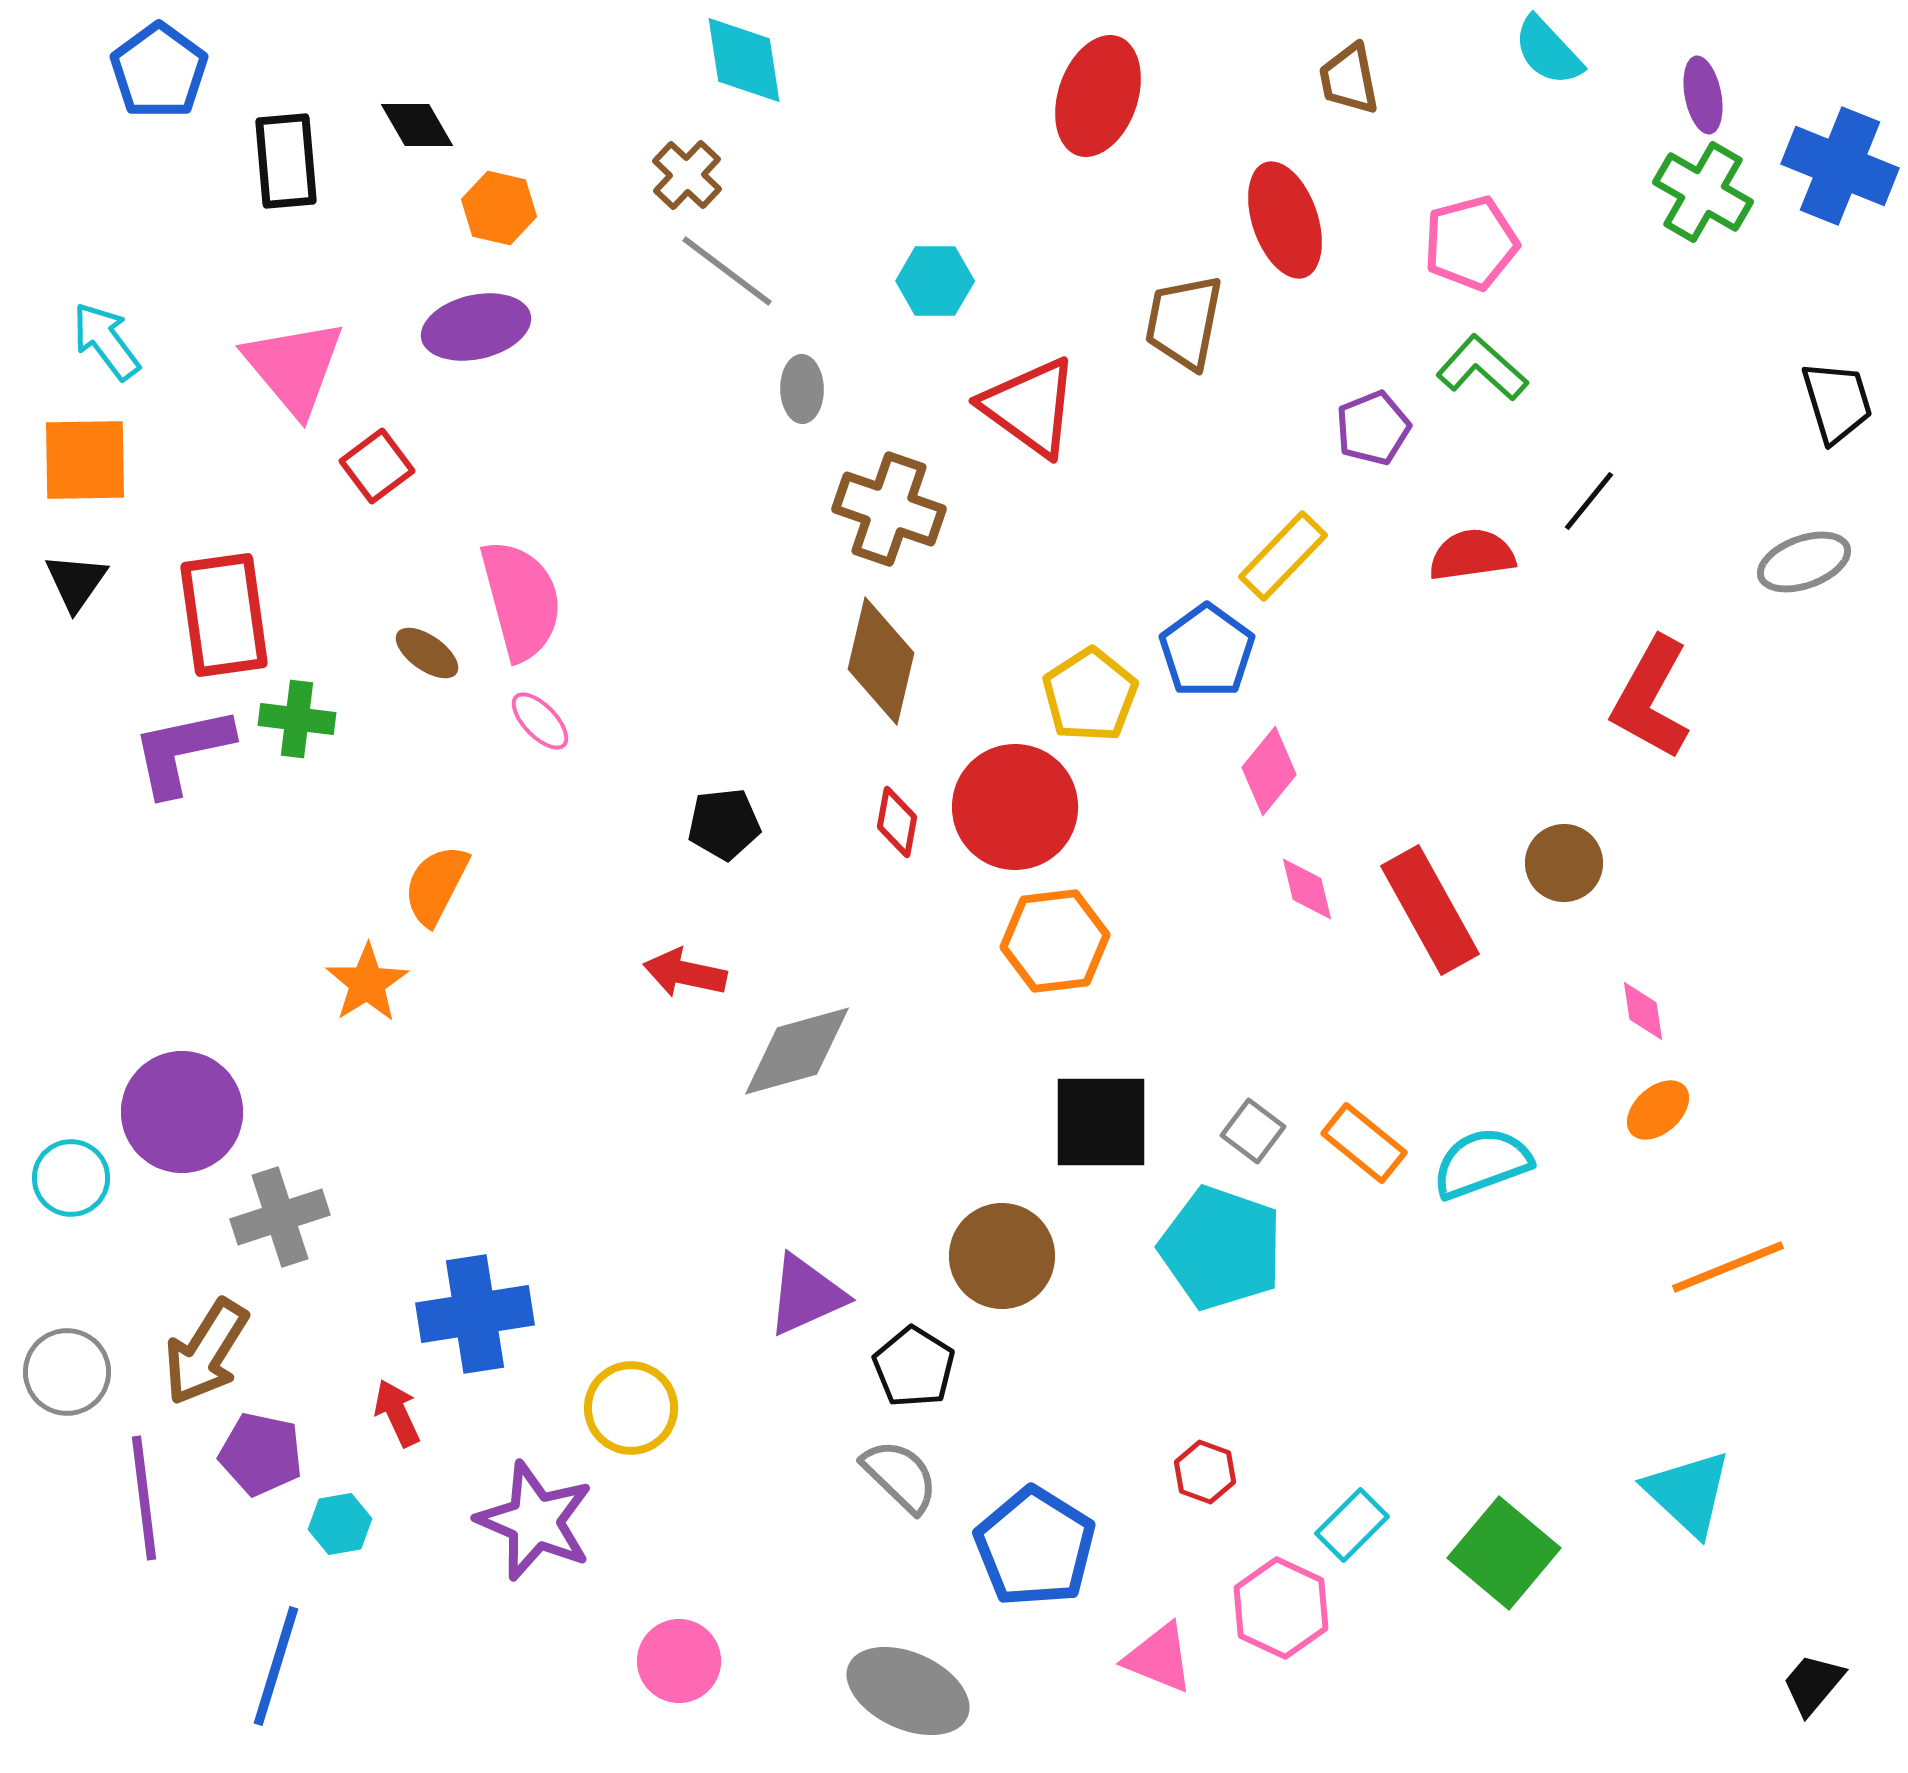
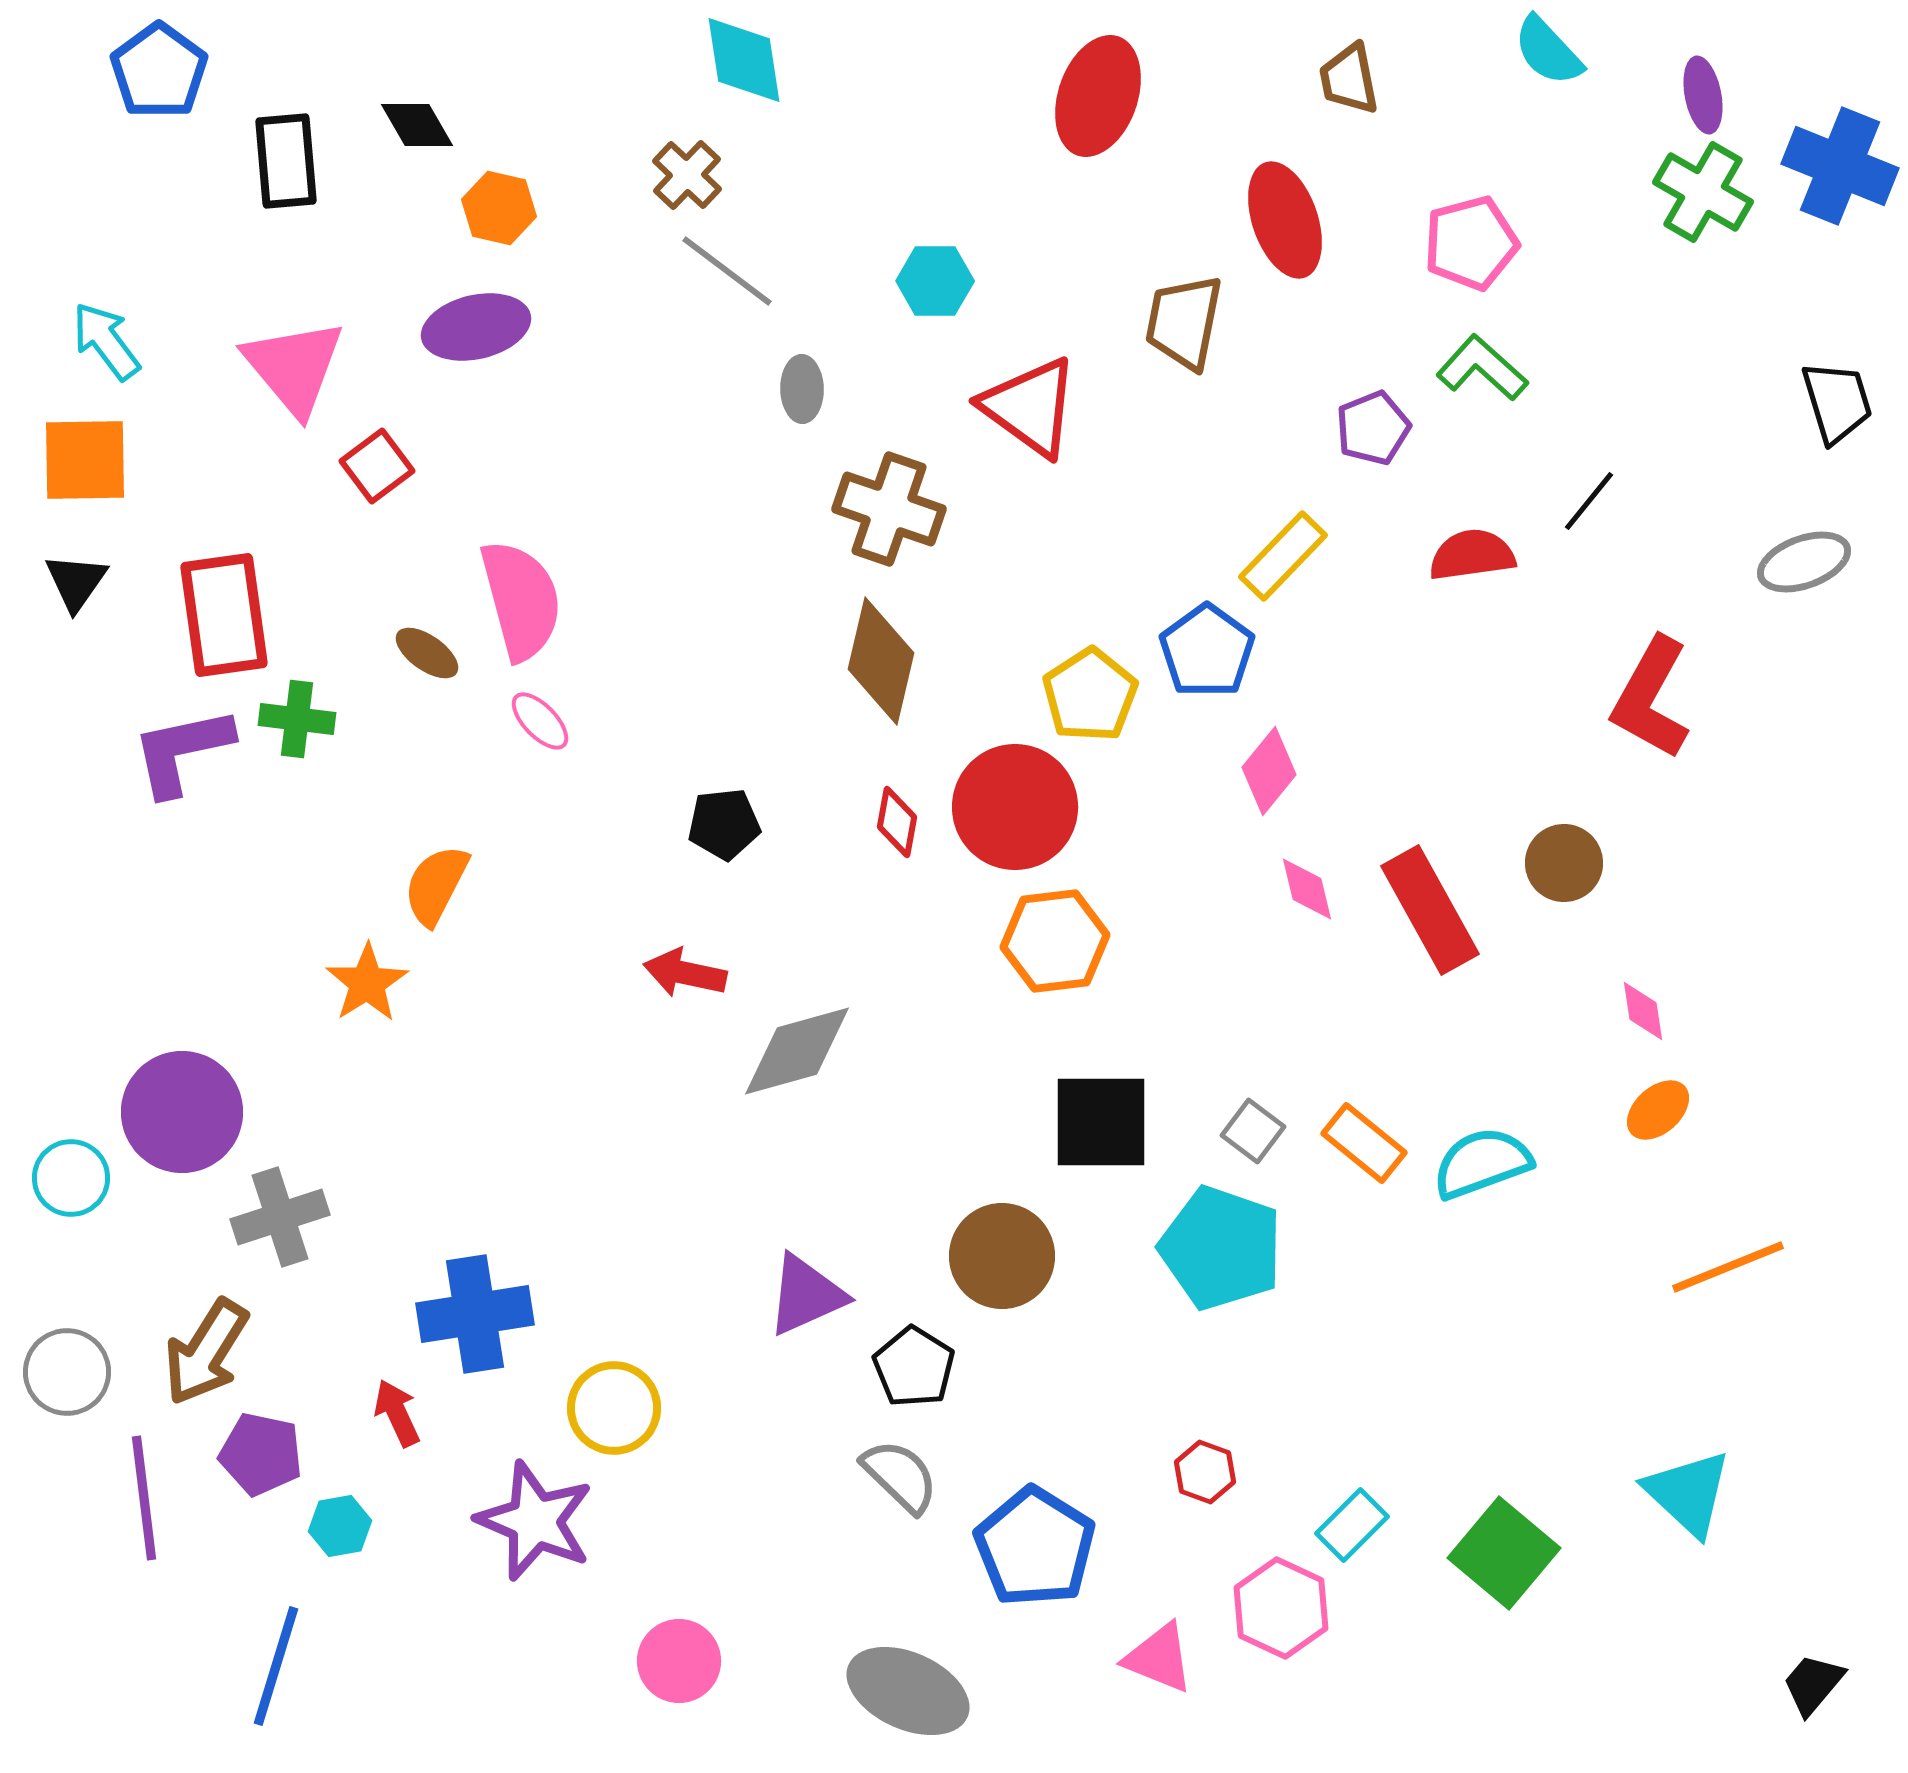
yellow circle at (631, 1408): moved 17 px left
cyan hexagon at (340, 1524): moved 2 px down
